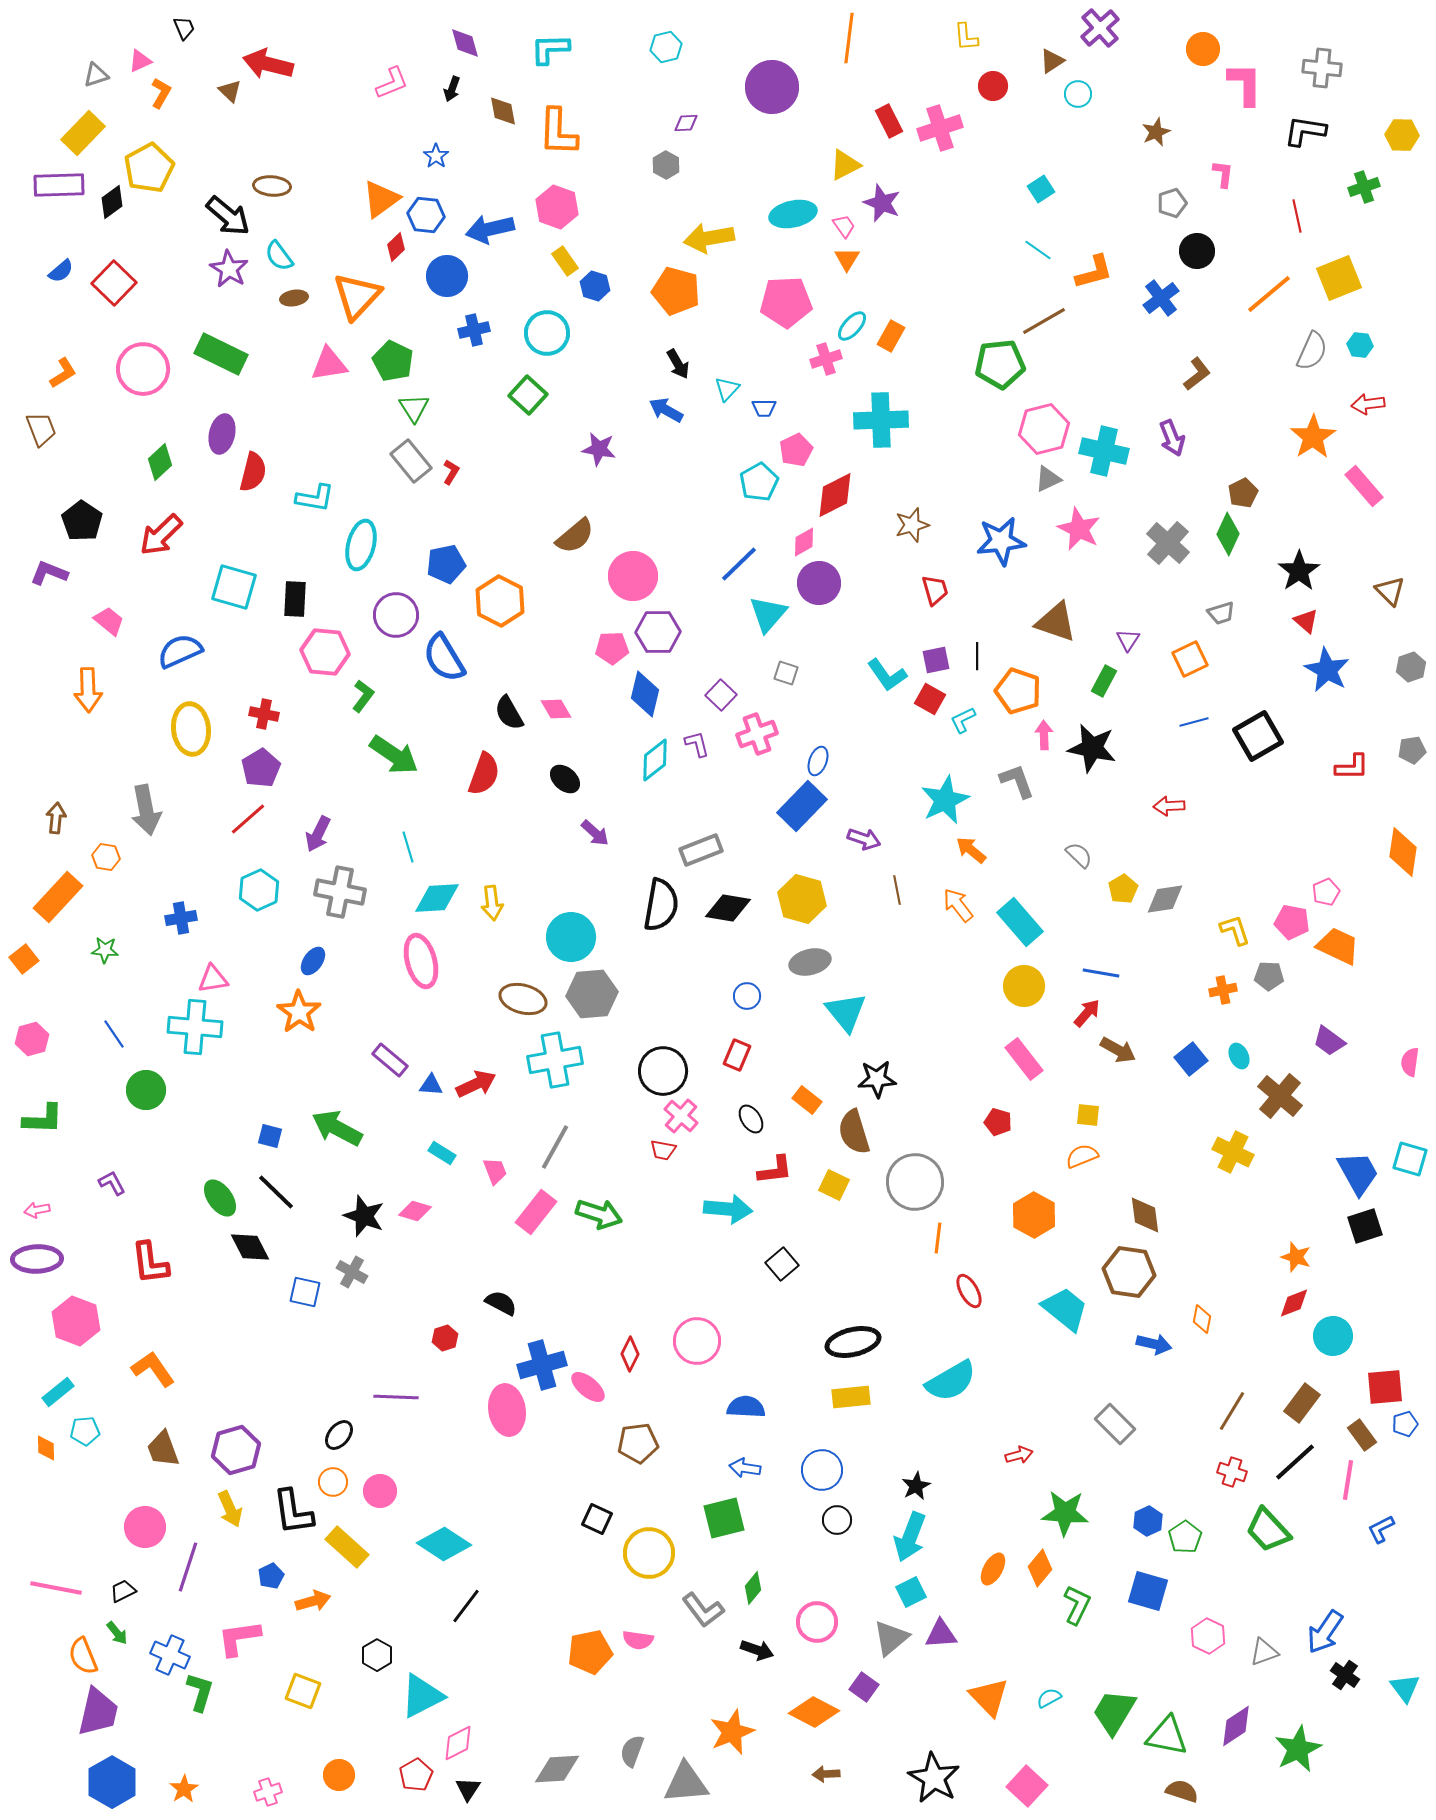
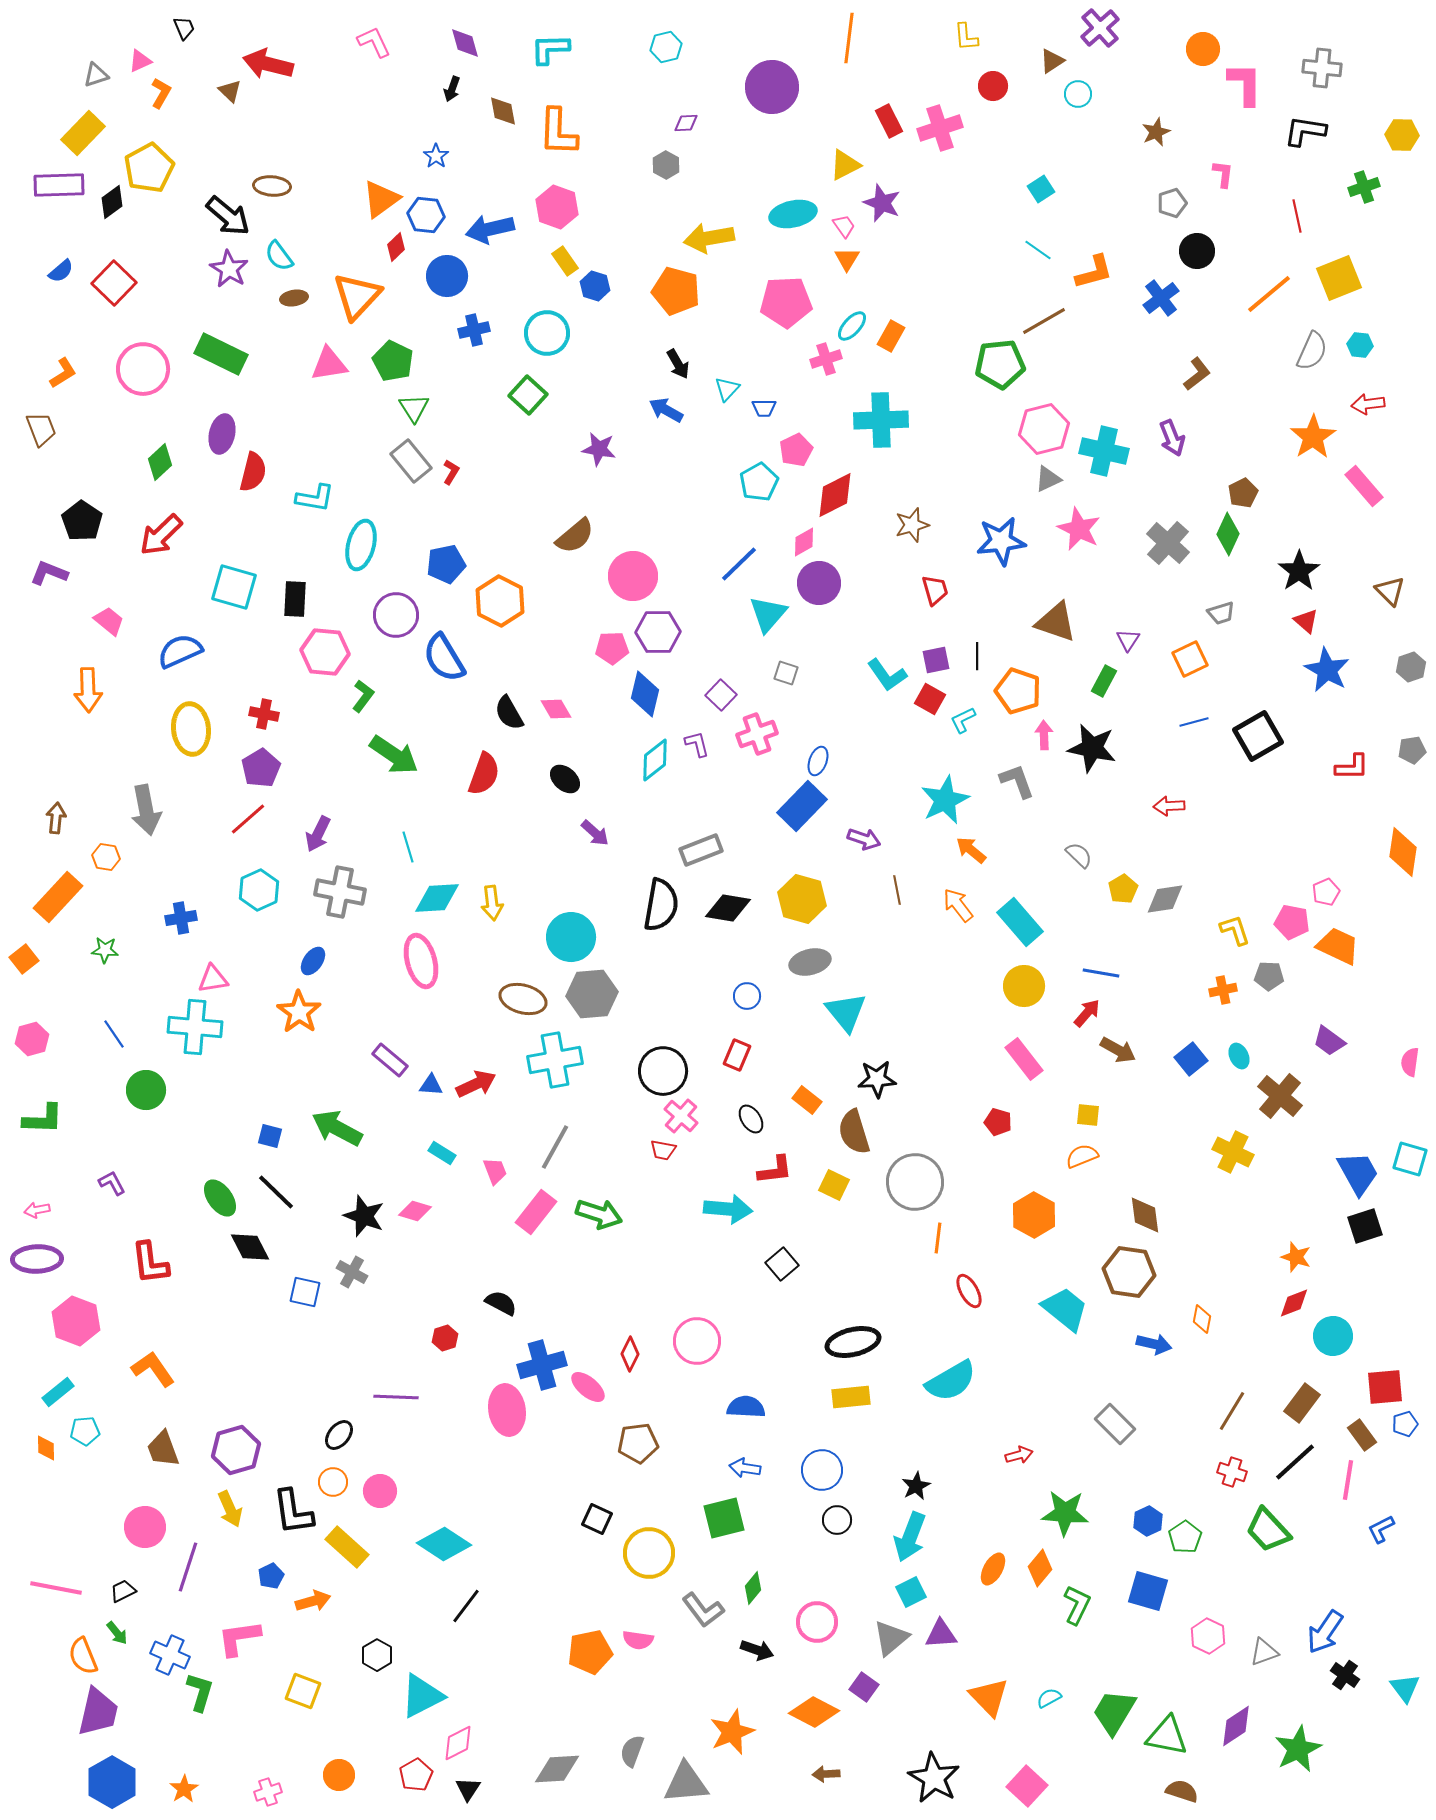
pink L-shape at (392, 83): moved 18 px left, 41 px up; rotated 93 degrees counterclockwise
